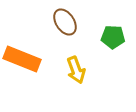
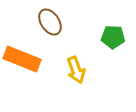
brown ellipse: moved 15 px left
